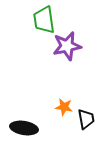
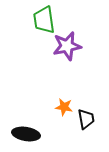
black ellipse: moved 2 px right, 6 px down
